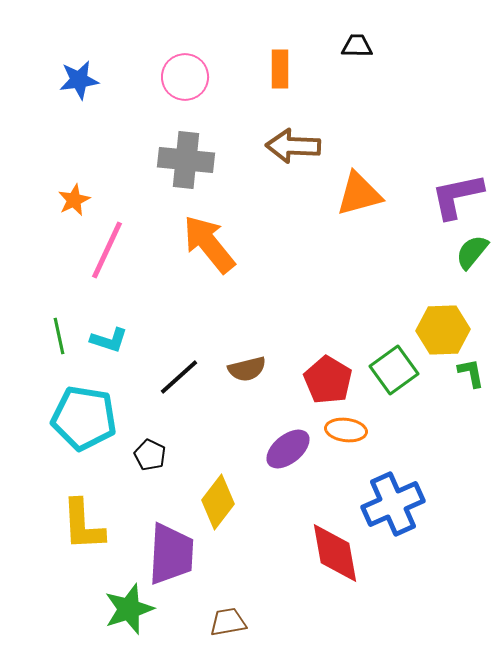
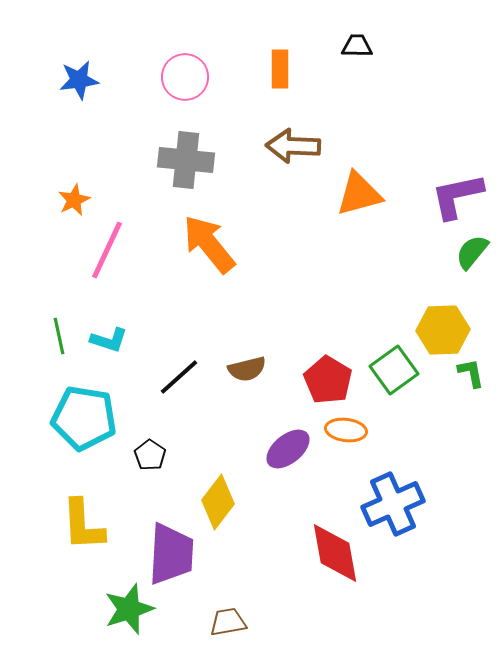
black pentagon: rotated 8 degrees clockwise
